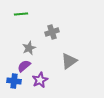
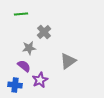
gray cross: moved 8 px left; rotated 24 degrees counterclockwise
gray star: rotated 16 degrees clockwise
gray triangle: moved 1 px left
purple semicircle: rotated 80 degrees clockwise
blue cross: moved 1 px right, 4 px down
